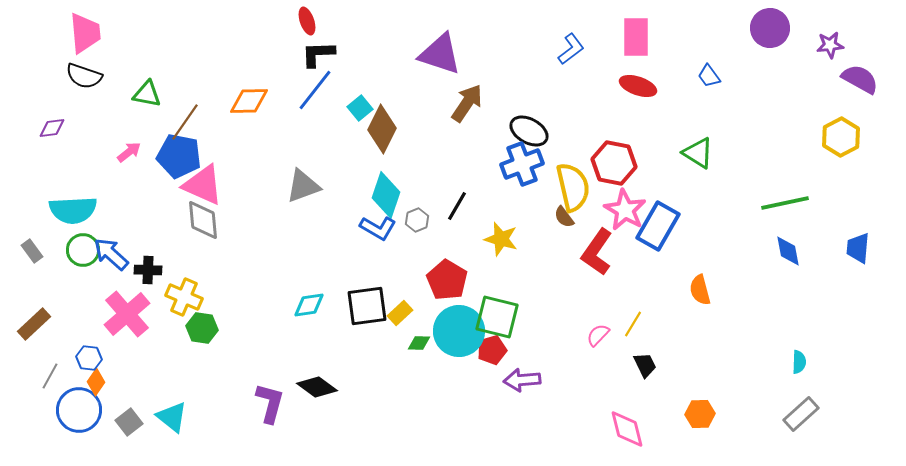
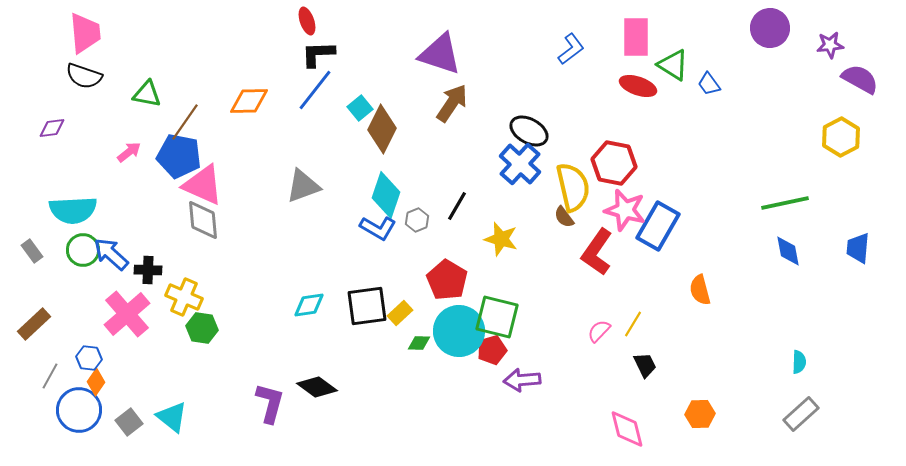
blue trapezoid at (709, 76): moved 8 px down
brown arrow at (467, 103): moved 15 px left
green triangle at (698, 153): moved 25 px left, 88 px up
blue cross at (522, 164): moved 2 px left; rotated 27 degrees counterclockwise
pink star at (625, 210): rotated 15 degrees counterclockwise
pink semicircle at (598, 335): moved 1 px right, 4 px up
